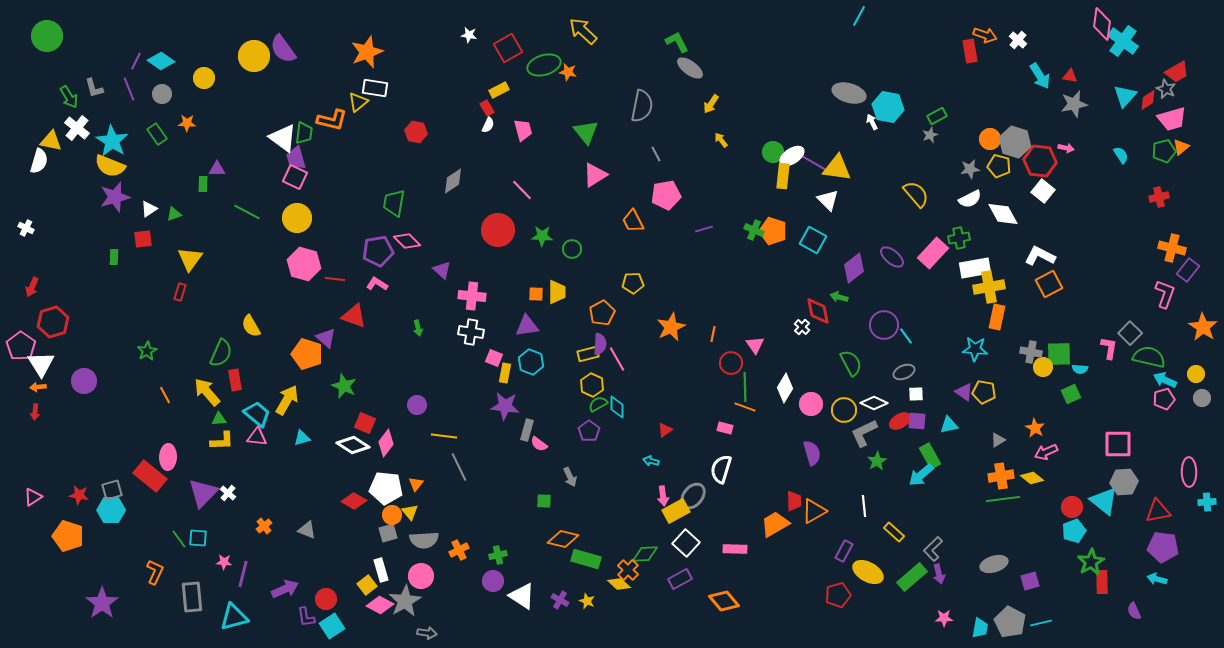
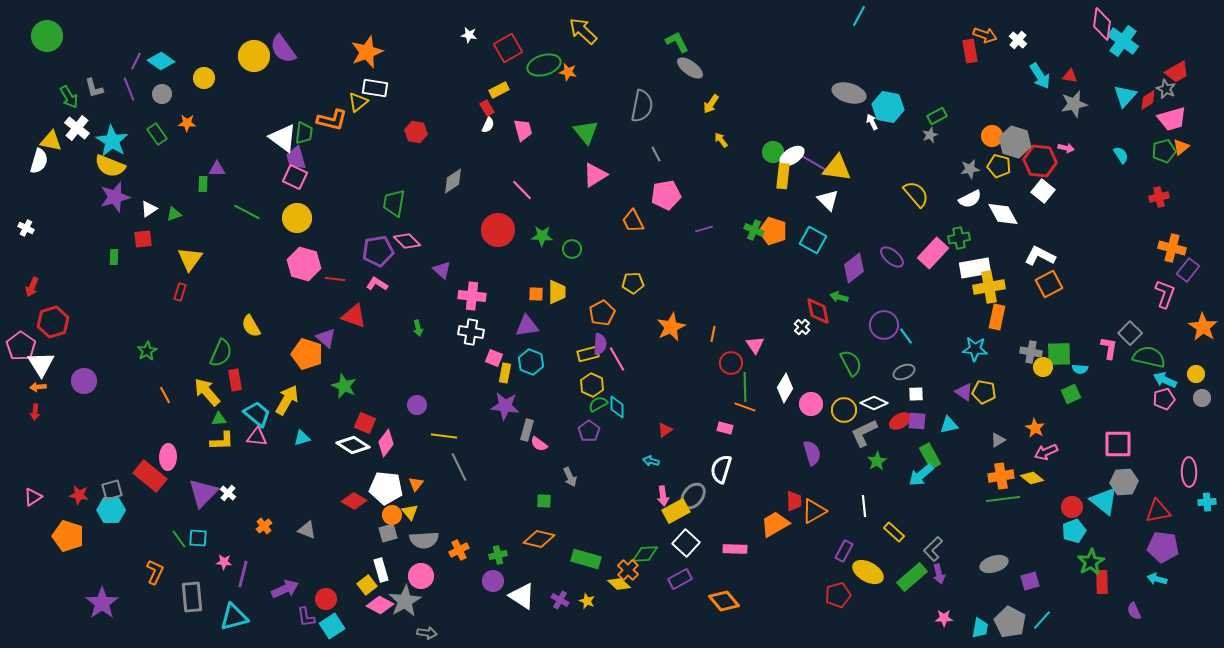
orange circle at (990, 139): moved 2 px right, 3 px up
orange diamond at (563, 539): moved 24 px left
cyan line at (1041, 623): moved 1 px right, 3 px up; rotated 35 degrees counterclockwise
